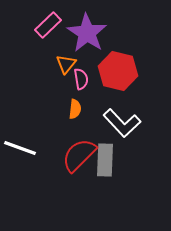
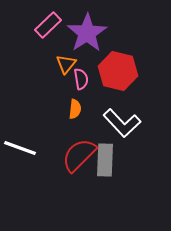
purple star: rotated 6 degrees clockwise
